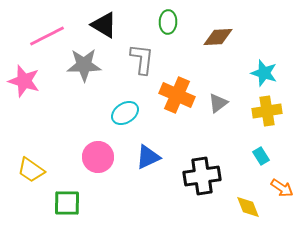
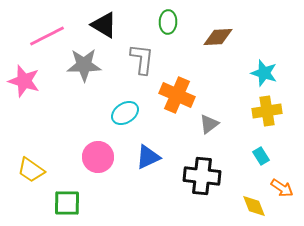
gray triangle: moved 9 px left, 21 px down
black cross: rotated 15 degrees clockwise
yellow diamond: moved 6 px right, 1 px up
